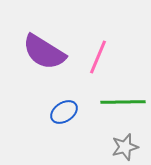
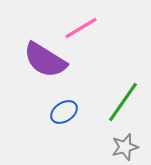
purple semicircle: moved 1 px right, 8 px down
pink line: moved 17 px left, 29 px up; rotated 36 degrees clockwise
green line: rotated 54 degrees counterclockwise
